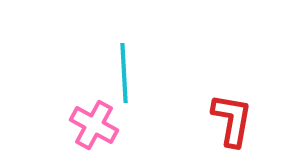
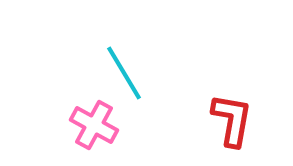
cyan line: rotated 28 degrees counterclockwise
